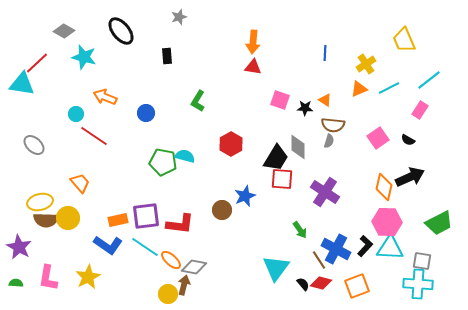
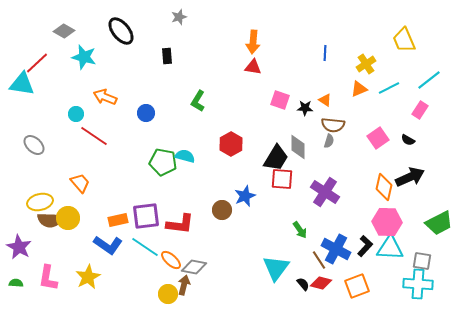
brown semicircle at (46, 220): moved 4 px right
